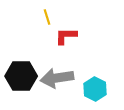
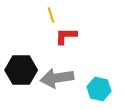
yellow line: moved 4 px right, 2 px up
black hexagon: moved 6 px up
cyan hexagon: moved 4 px right; rotated 15 degrees counterclockwise
